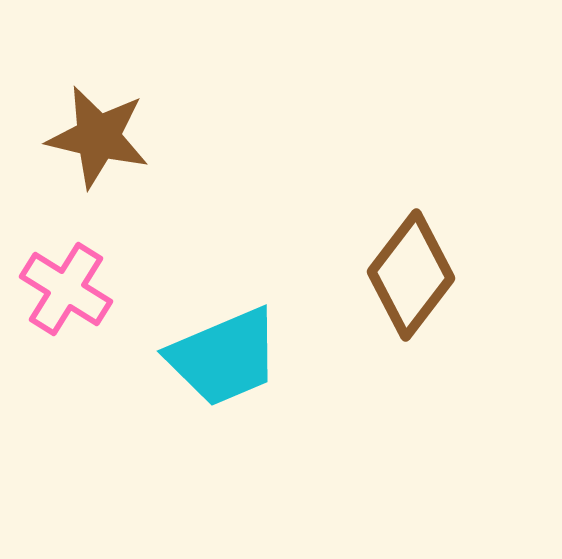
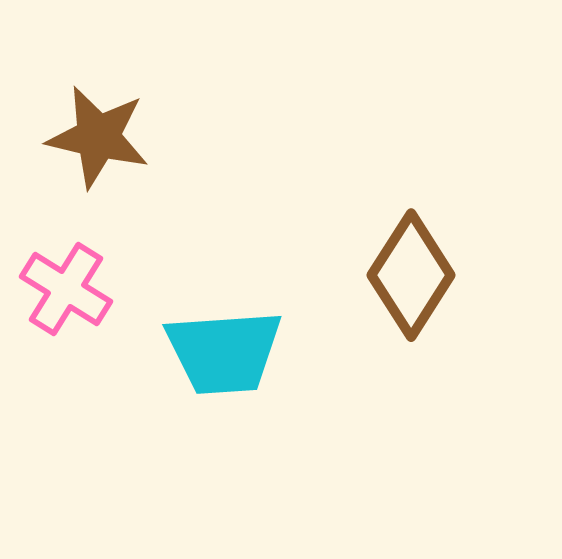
brown diamond: rotated 5 degrees counterclockwise
cyan trapezoid: moved 5 px up; rotated 19 degrees clockwise
